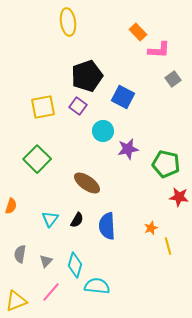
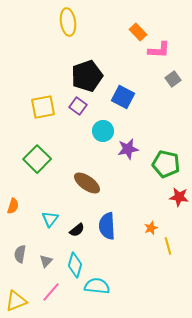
orange semicircle: moved 2 px right
black semicircle: moved 10 px down; rotated 21 degrees clockwise
